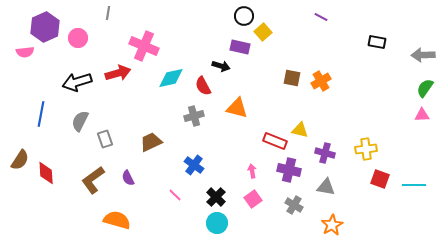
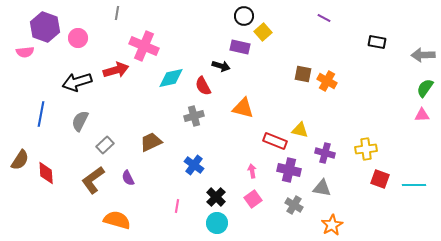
gray line at (108, 13): moved 9 px right
purple line at (321, 17): moved 3 px right, 1 px down
purple hexagon at (45, 27): rotated 16 degrees counterclockwise
red arrow at (118, 73): moved 2 px left, 3 px up
brown square at (292, 78): moved 11 px right, 4 px up
orange cross at (321, 81): moved 6 px right; rotated 30 degrees counterclockwise
orange triangle at (237, 108): moved 6 px right
gray rectangle at (105, 139): moved 6 px down; rotated 66 degrees clockwise
gray triangle at (326, 187): moved 4 px left, 1 px down
pink line at (175, 195): moved 2 px right, 11 px down; rotated 56 degrees clockwise
